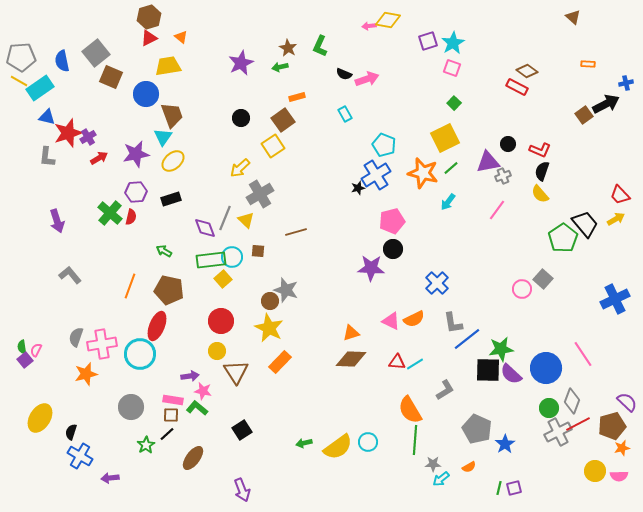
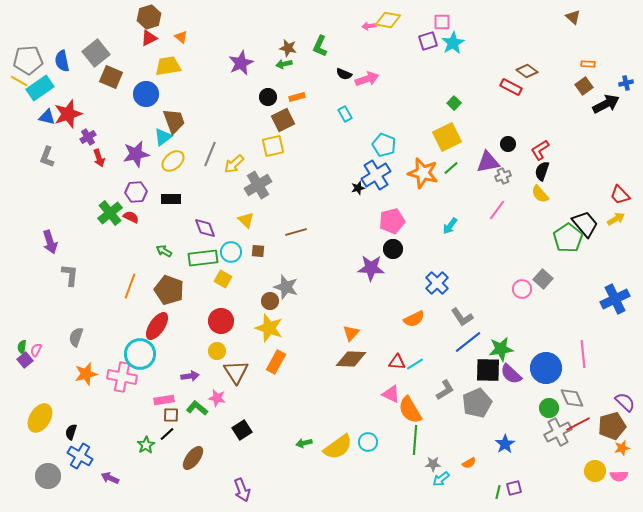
brown star at (288, 48): rotated 18 degrees counterclockwise
gray pentagon at (21, 57): moved 7 px right, 3 px down
green arrow at (280, 67): moved 4 px right, 3 px up
pink square at (452, 68): moved 10 px left, 46 px up; rotated 18 degrees counterclockwise
red rectangle at (517, 87): moved 6 px left
brown trapezoid at (172, 115): moved 2 px right, 6 px down
brown square at (584, 115): moved 29 px up
black circle at (241, 118): moved 27 px right, 21 px up
brown square at (283, 120): rotated 10 degrees clockwise
red star at (68, 133): moved 19 px up
cyan triangle at (163, 137): rotated 18 degrees clockwise
yellow square at (445, 138): moved 2 px right, 1 px up
yellow square at (273, 146): rotated 20 degrees clockwise
red L-shape at (540, 150): rotated 125 degrees clockwise
gray L-shape at (47, 157): rotated 15 degrees clockwise
red arrow at (99, 158): rotated 102 degrees clockwise
yellow arrow at (240, 168): moved 6 px left, 4 px up
gray cross at (260, 194): moved 2 px left, 9 px up
black rectangle at (171, 199): rotated 18 degrees clockwise
cyan arrow at (448, 202): moved 2 px right, 24 px down
green cross at (110, 213): rotated 10 degrees clockwise
red semicircle at (131, 217): rotated 77 degrees counterclockwise
gray line at (225, 218): moved 15 px left, 64 px up
purple arrow at (57, 221): moved 7 px left, 21 px down
green pentagon at (563, 238): moved 5 px right
cyan circle at (232, 257): moved 1 px left, 5 px up
green rectangle at (211, 260): moved 8 px left, 2 px up
gray L-shape at (70, 275): rotated 45 degrees clockwise
yellow square at (223, 279): rotated 18 degrees counterclockwise
brown pentagon at (169, 290): rotated 8 degrees clockwise
gray star at (286, 290): moved 3 px up
pink triangle at (391, 321): moved 73 px down
gray L-shape at (453, 323): moved 9 px right, 6 px up; rotated 25 degrees counterclockwise
red ellipse at (157, 326): rotated 12 degrees clockwise
yellow star at (269, 328): rotated 8 degrees counterclockwise
orange triangle at (351, 333): rotated 30 degrees counterclockwise
blue line at (467, 339): moved 1 px right, 3 px down
pink cross at (102, 344): moved 20 px right, 33 px down; rotated 20 degrees clockwise
green semicircle at (22, 347): rotated 16 degrees clockwise
pink line at (583, 354): rotated 28 degrees clockwise
orange rectangle at (280, 362): moved 4 px left; rotated 15 degrees counterclockwise
pink star at (203, 391): moved 14 px right, 7 px down
pink rectangle at (173, 400): moved 9 px left; rotated 18 degrees counterclockwise
gray diamond at (572, 401): moved 3 px up; rotated 45 degrees counterclockwise
purple semicircle at (627, 402): moved 2 px left
gray circle at (131, 407): moved 83 px left, 69 px down
gray pentagon at (477, 429): moved 26 px up; rotated 24 degrees clockwise
orange semicircle at (469, 467): moved 4 px up
purple arrow at (110, 478): rotated 30 degrees clockwise
green line at (499, 488): moved 1 px left, 4 px down
